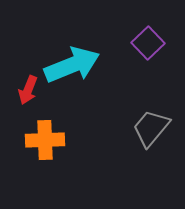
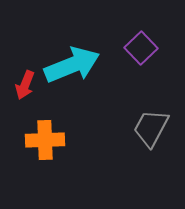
purple square: moved 7 px left, 5 px down
red arrow: moved 3 px left, 5 px up
gray trapezoid: rotated 12 degrees counterclockwise
